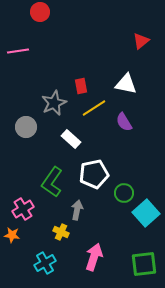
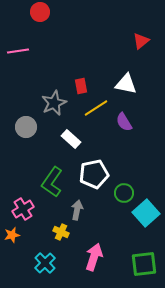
yellow line: moved 2 px right
orange star: rotated 21 degrees counterclockwise
cyan cross: rotated 15 degrees counterclockwise
